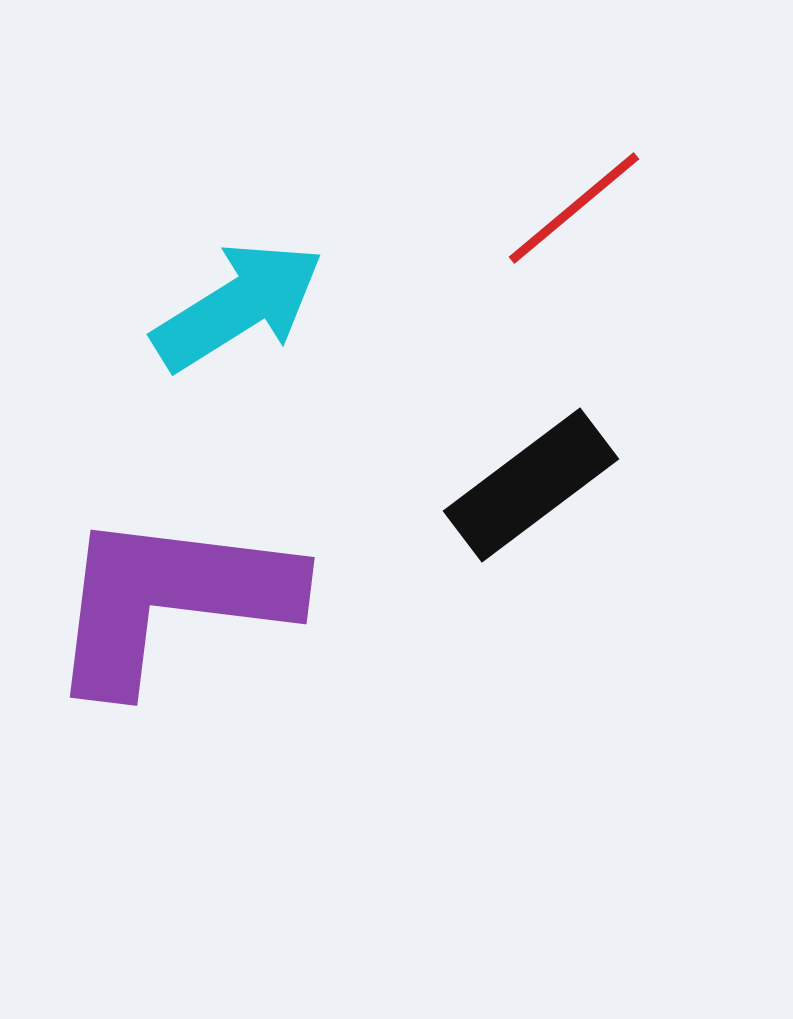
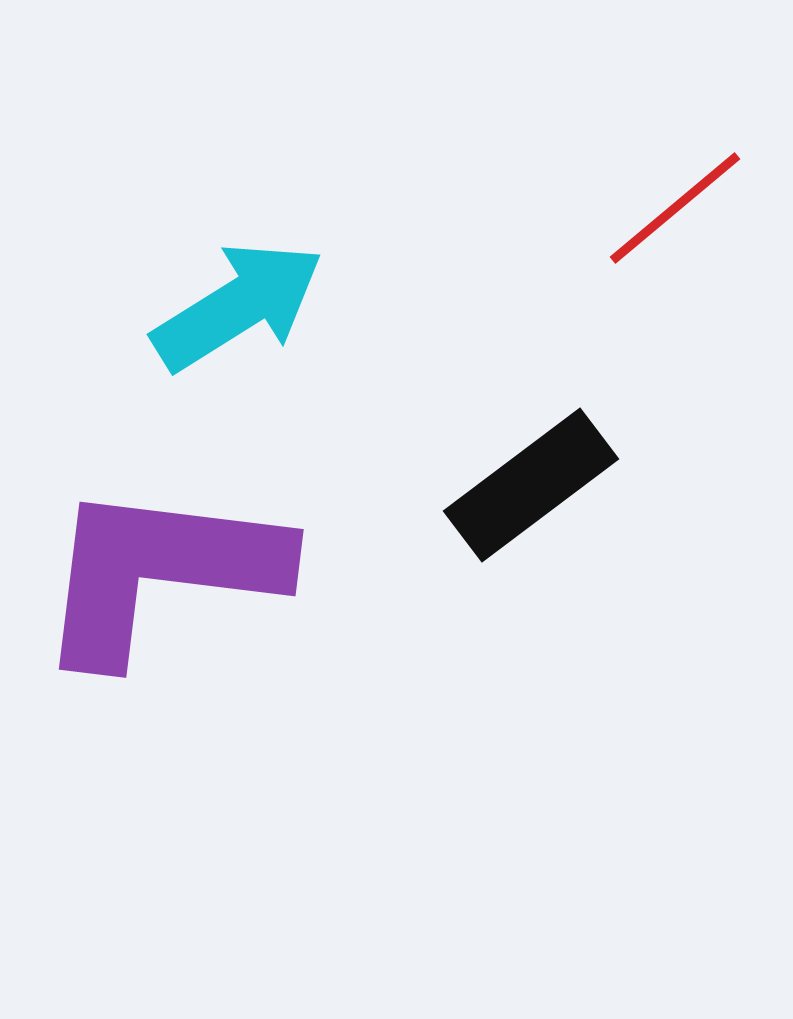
red line: moved 101 px right
purple L-shape: moved 11 px left, 28 px up
